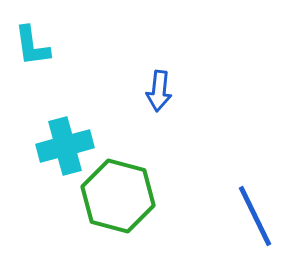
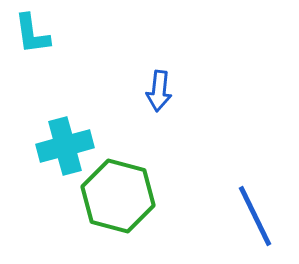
cyan L-shape: moved 12 px up
